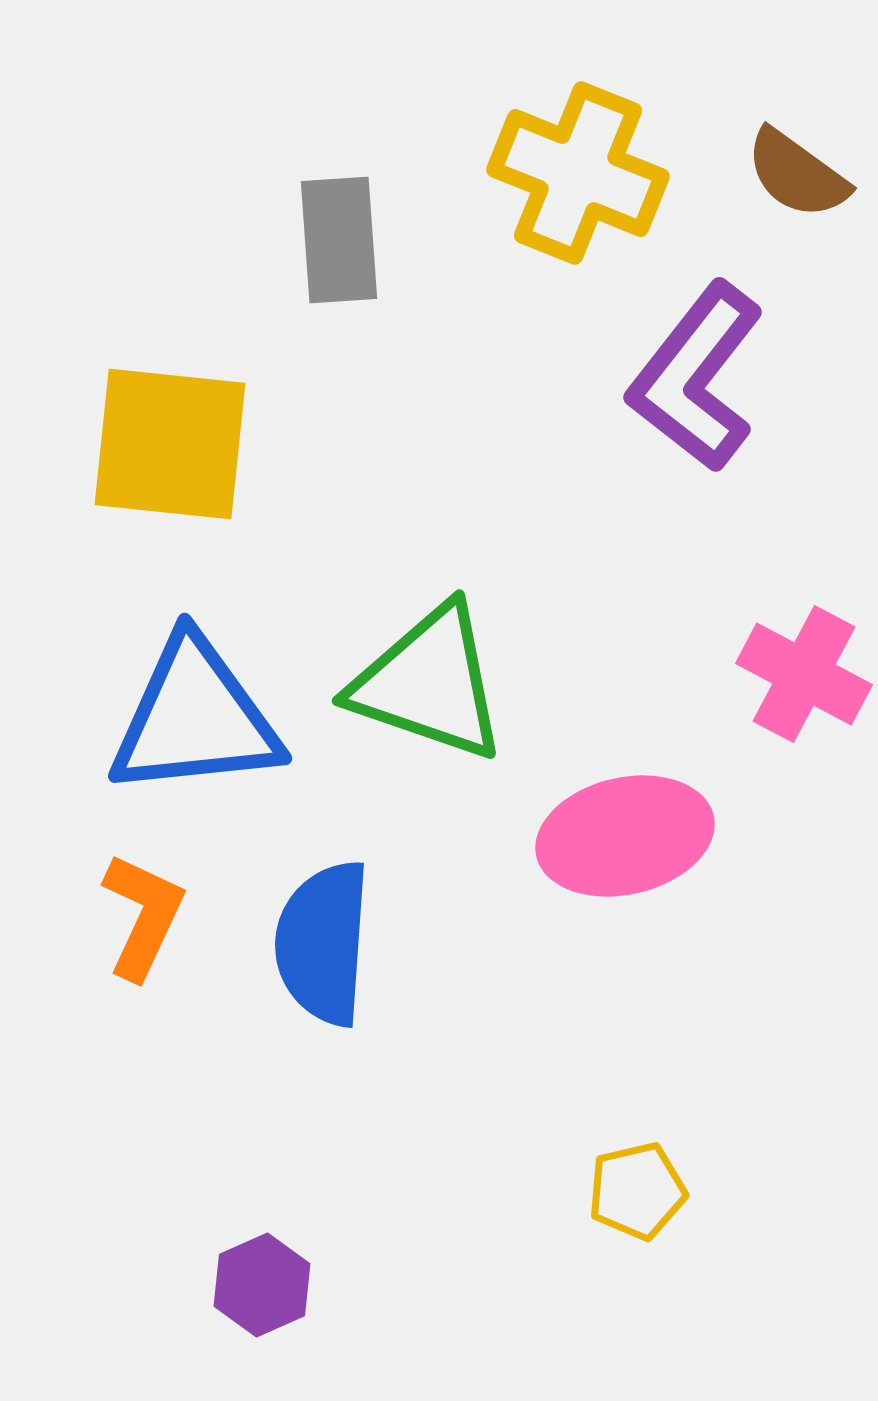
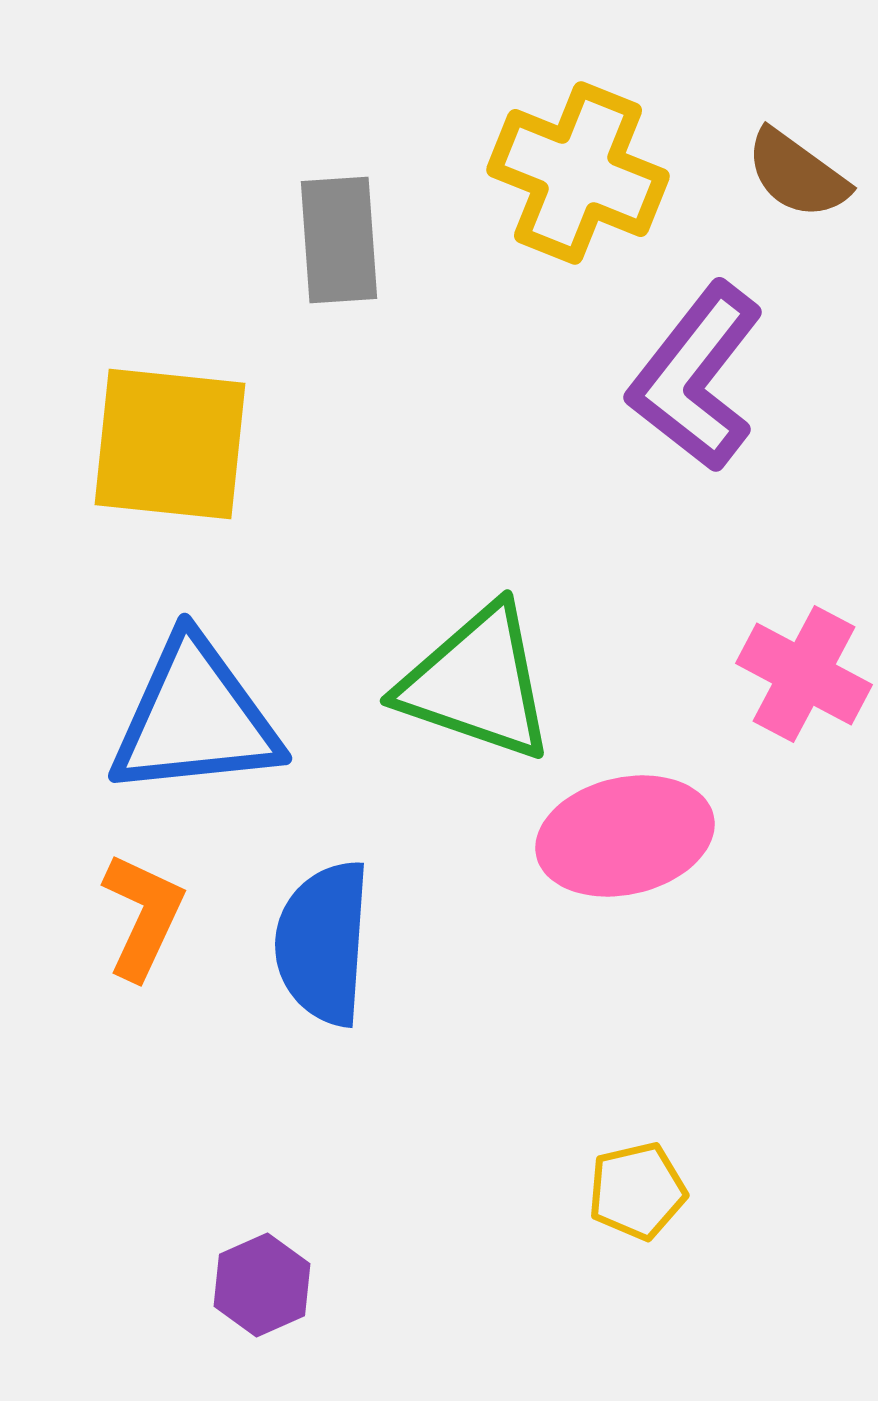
green triangle: moved 48 px right
